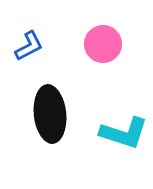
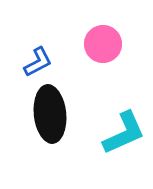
blue L-shape: moved 9 px right, 16 px down
cyan L-shape: rotated 42 degrees counterclockwise
